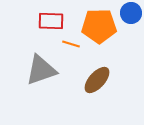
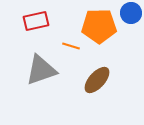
red rectangle: moved 15 px left; rotated 15 degrees counterclockwise
orange line: moved 2 px down
